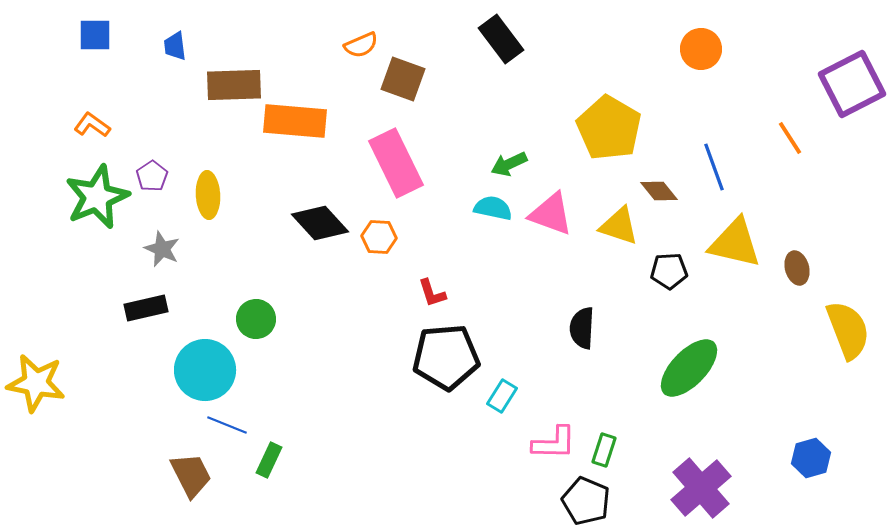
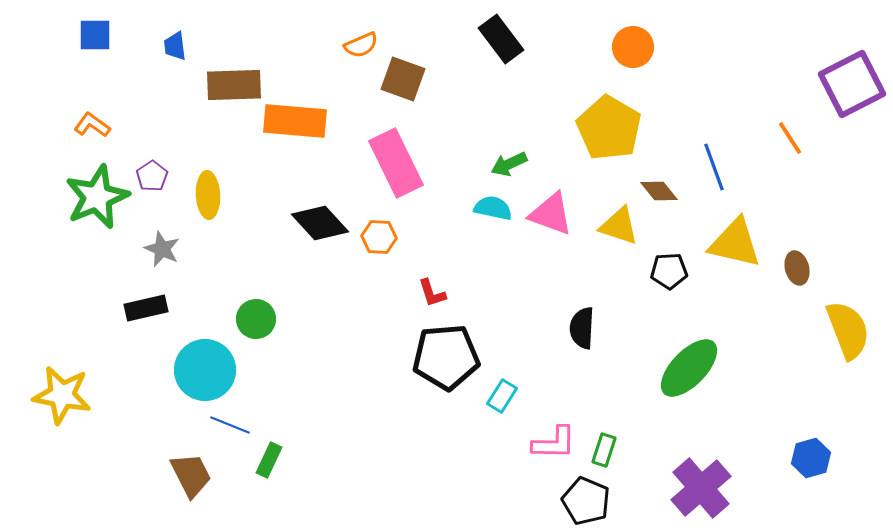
orange circle at (701, 49): moved 68 px left, 2 px up
yellow star at (36, 383): moved 26 px right, 12 px down
blue line at (227, 425): moved 3 px right
